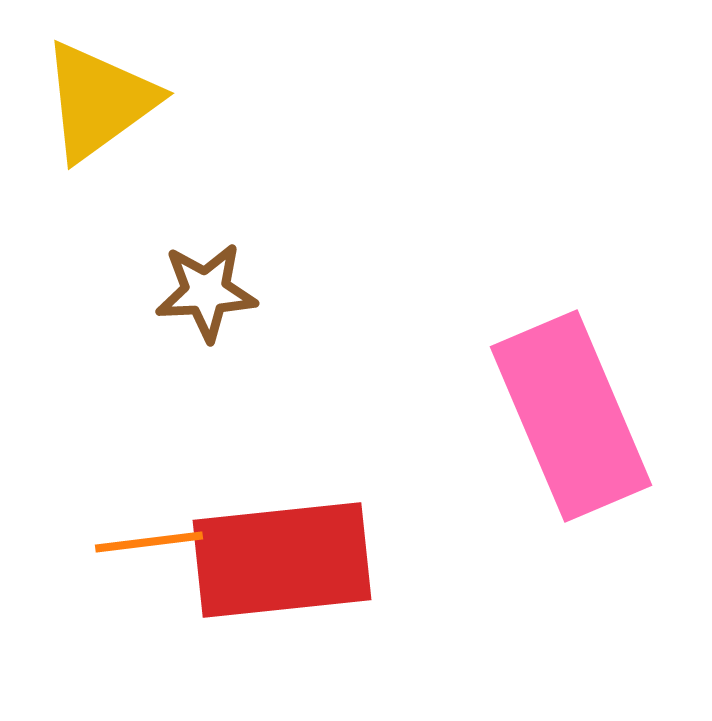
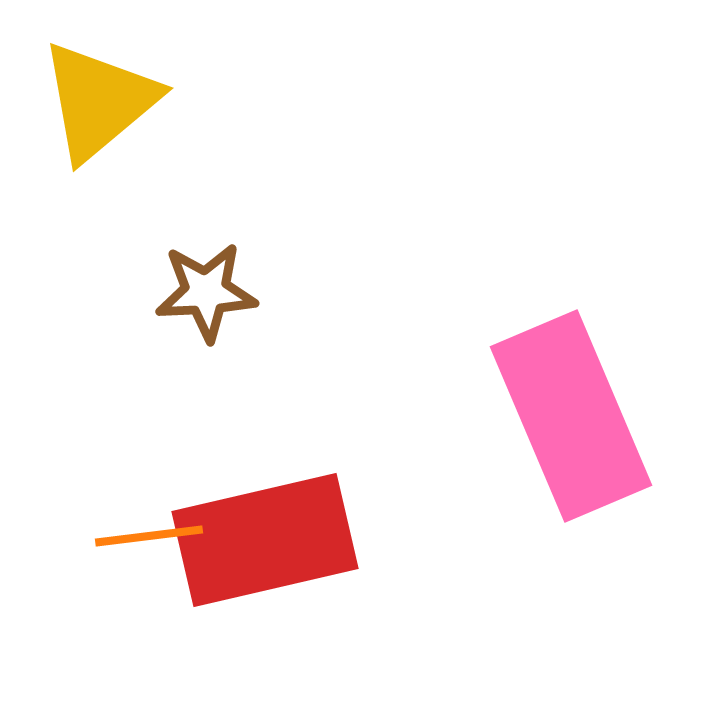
yellow triangle: rotated 4 degrees counterclockwise
orange line: moved 6 px up
red rectangle: moved 17 px left, 20 px up; rotated 7 degrees counterclockwise
